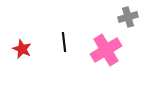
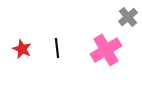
gray cross: rotated 24 degrees counterclockwise
black line: moved 7 px left, 6 px down
